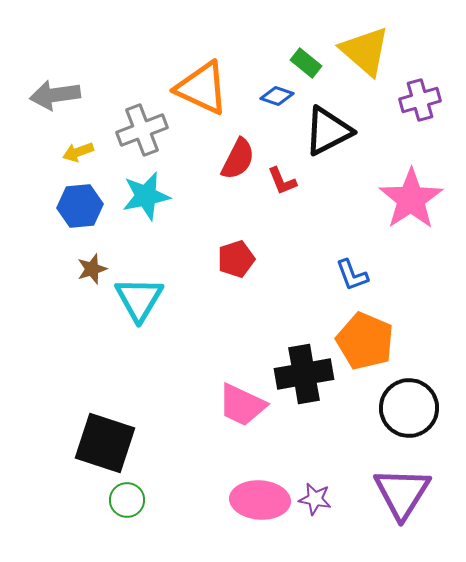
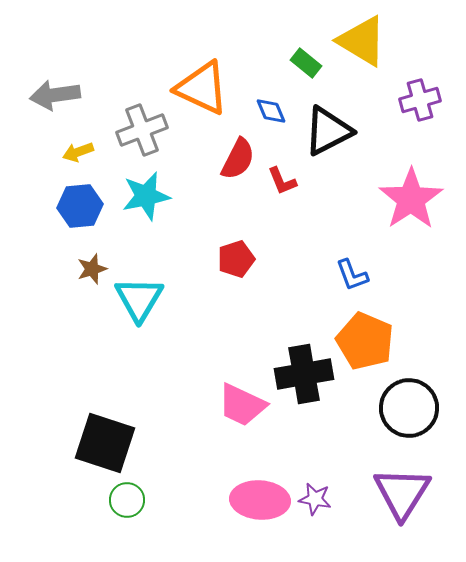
yellow triangle: moved 3 px left, 10 px up; rotated 10 degrees counterclockwise
blue diamond: moved 6 px left, 15 px down; rotated 48 degrees clockwise
